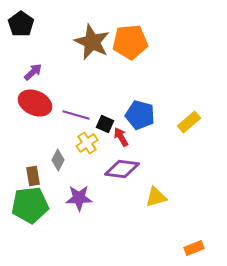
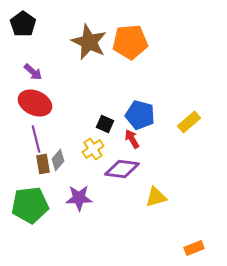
black pentagon: moved 2 px right
brown star: moved 3 px left
purple arrow: rotated 84 degrees clockwise
purple line: moved 40 px left, 24 px down; rotated 60 degrees clockwise
red arrow: moved 11 px right, 2 px down
yellow cross: moved 6 px right, 6 px down
gray diamond: rotated 15 degrees clockwise
brown rectangle: moved 10 px right, 12 px up
